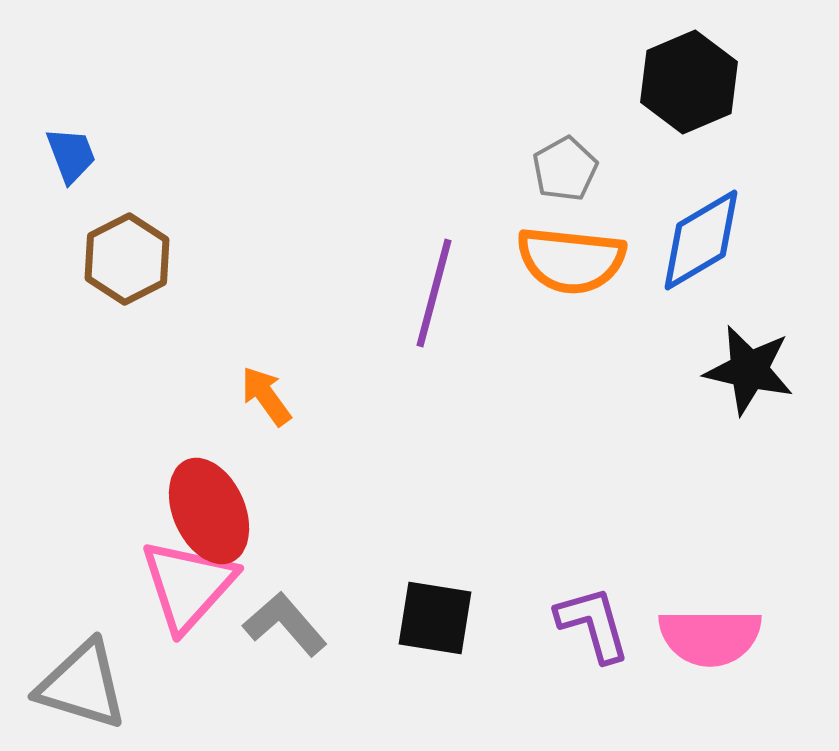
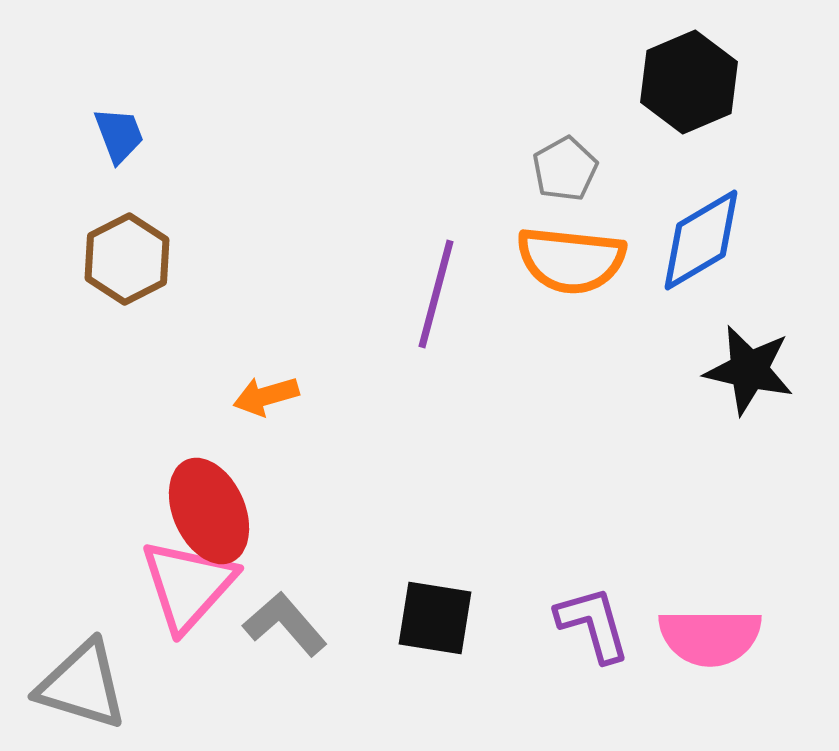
blue trapezoid: moved 48 px right, 20 px up
purple line: moved 2 px right, 1 px down
orange arrow: rotated 70 degrees counterclockwise
